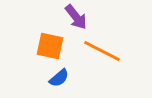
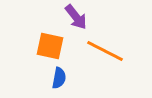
orange line: moved 3 px right
blue semicircle: rotated 40 degrees counterclockwise
